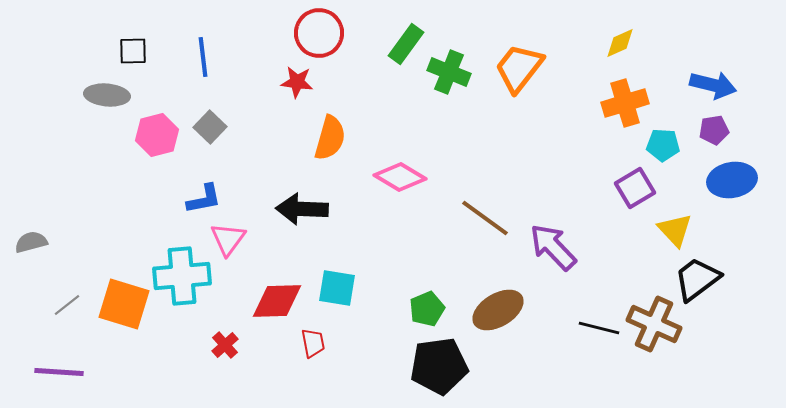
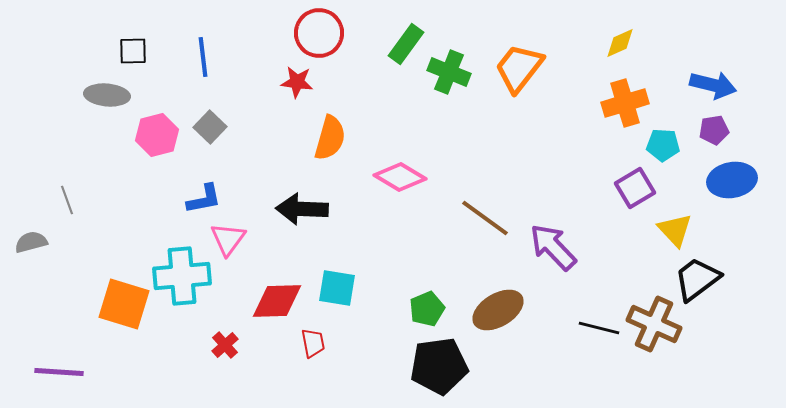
gray line: moved 105 px up; rotated 72 degrees counterclockwise
